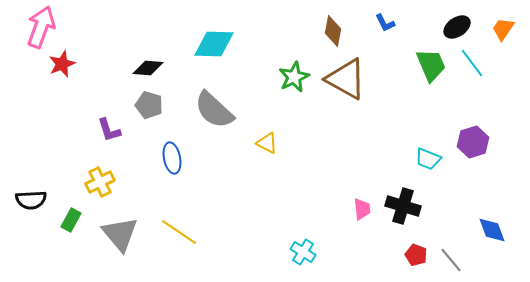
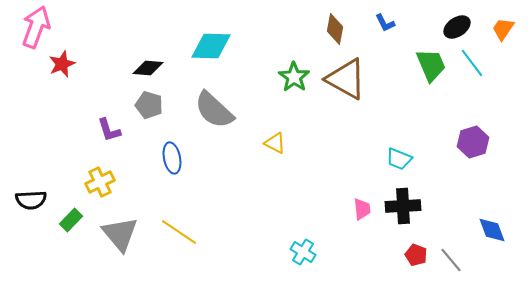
pink arrow: moved 5 px left
brown diamond: moved 2 px right, 2 px up
cyan diamond: moved 3 px left, 2 px down
green star: rotated 12 degrees counterclockwise
yellow triangle: moved 8 px right
cyan trapezoid: moved 29 px left
black cross: rotated 20 degrees counterclockwise
green rectangle: rotated 15 degrees clockwise
